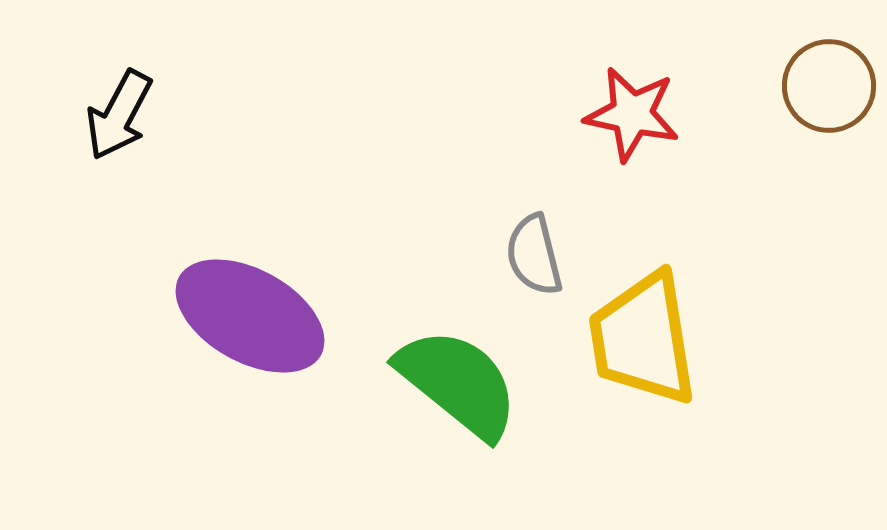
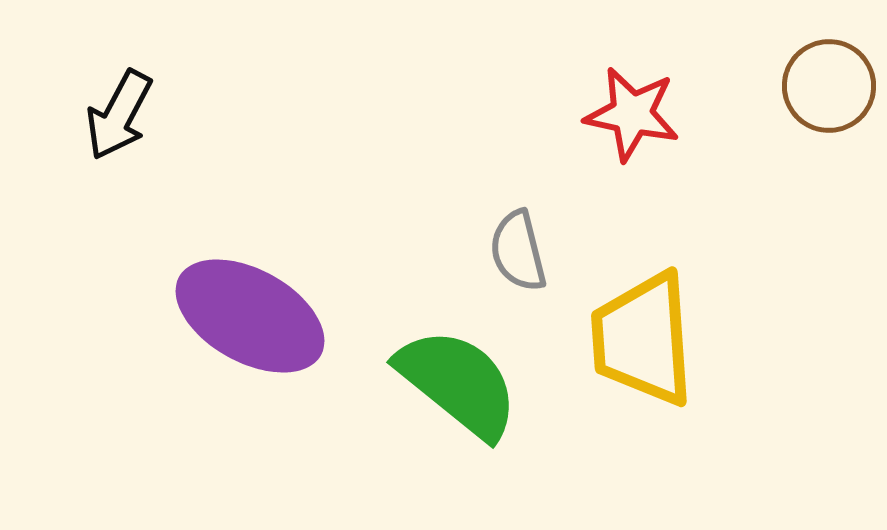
gray semicircle: moved 16 px left, 4 px up
yellow trapezoid: rotated 5 degrees clockwise
